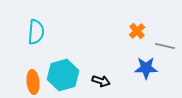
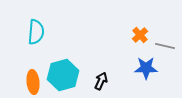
orange cross: moved 3 px right, 4 px down
black arrow: rotated 84 degrees counterclockwise
